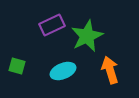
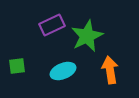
green square: rotated 24 degrees counterclockwise
orange arrow: rotated 8 degrees clockwise
